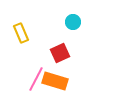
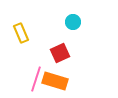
pink line: rotated 10 degrees counterclockwise
